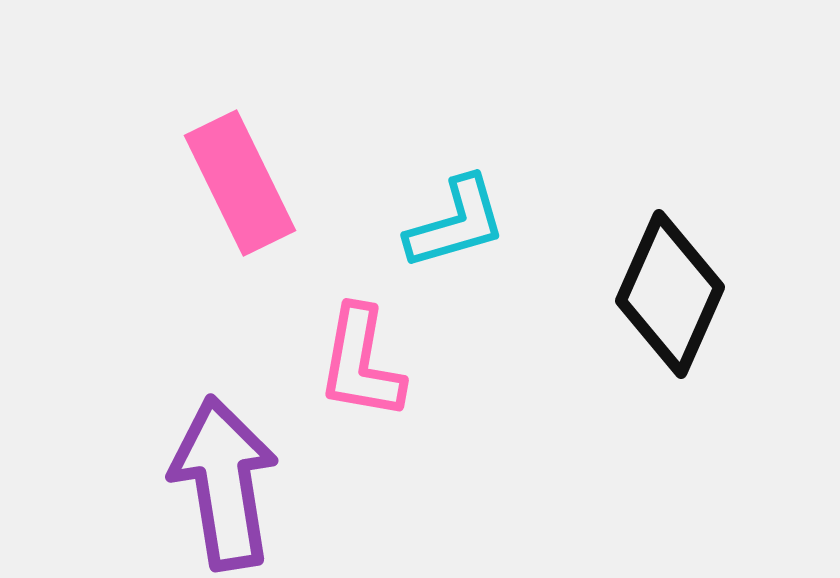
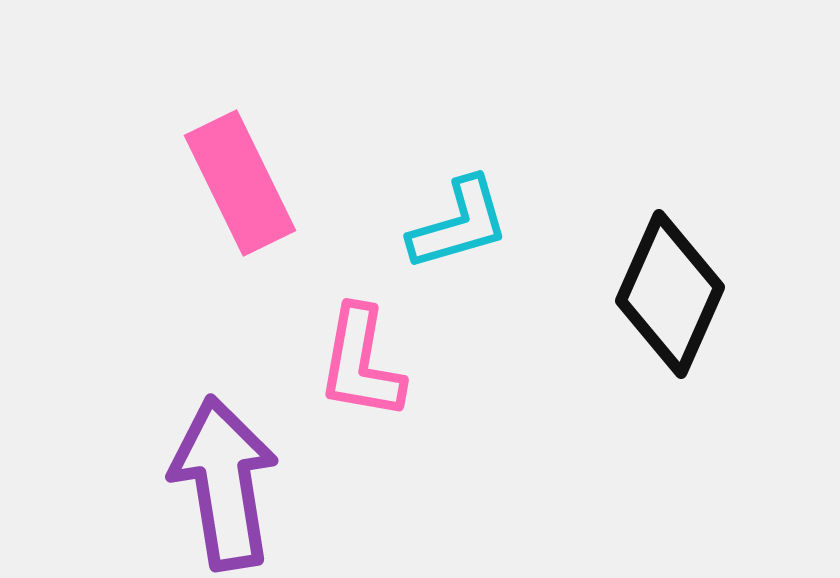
cyan L-shape: moved 3 px right, 1 px down
